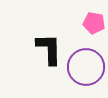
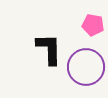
pink pentagon: moved 1 px left, 2 px down
